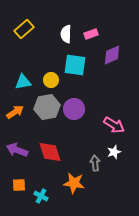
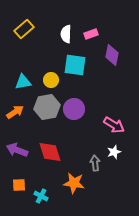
purple diamond: rotated 55 degrees counterclockwise
